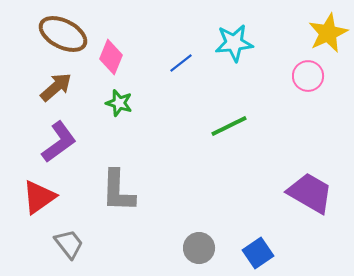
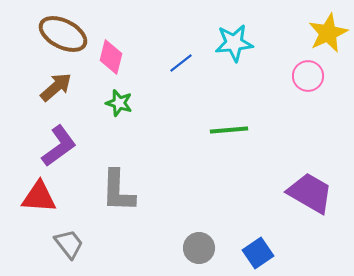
pink diamond: rotated 8 degrees counterclockwise
green line: moved 4 px down; rotated 21 degrees clockwise
purple L-shape: moved 4 px down
red triangle: rotated 39 degrees clockwise
